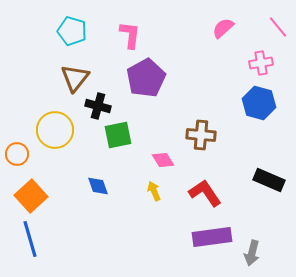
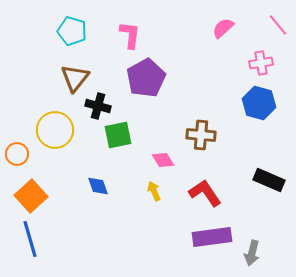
pink line: moved 2 px up
